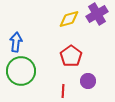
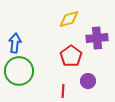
purple cross: moved 24 px down; rotated 25 degrees clockwise
blue arrow: moved 1 px left, 1 px down
green circle: moved 2 px left
